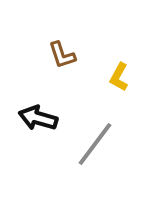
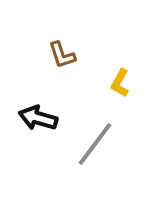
yellow L-shape: moved 1 px right, 6 px down
